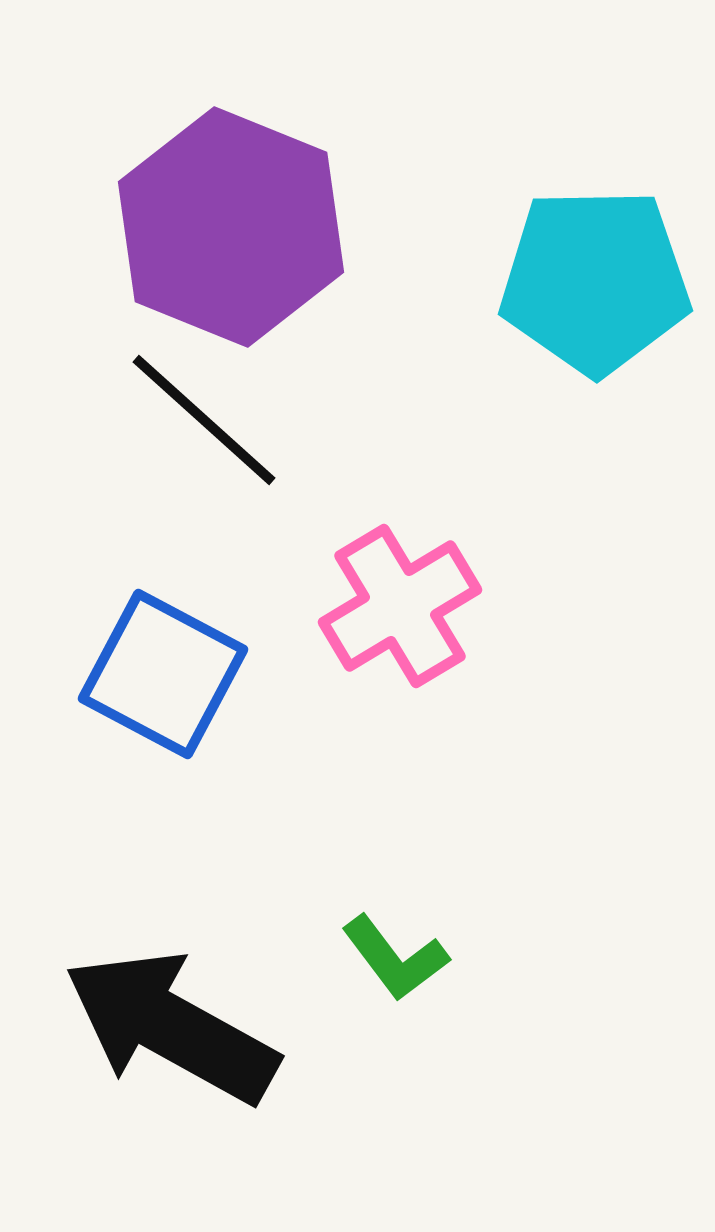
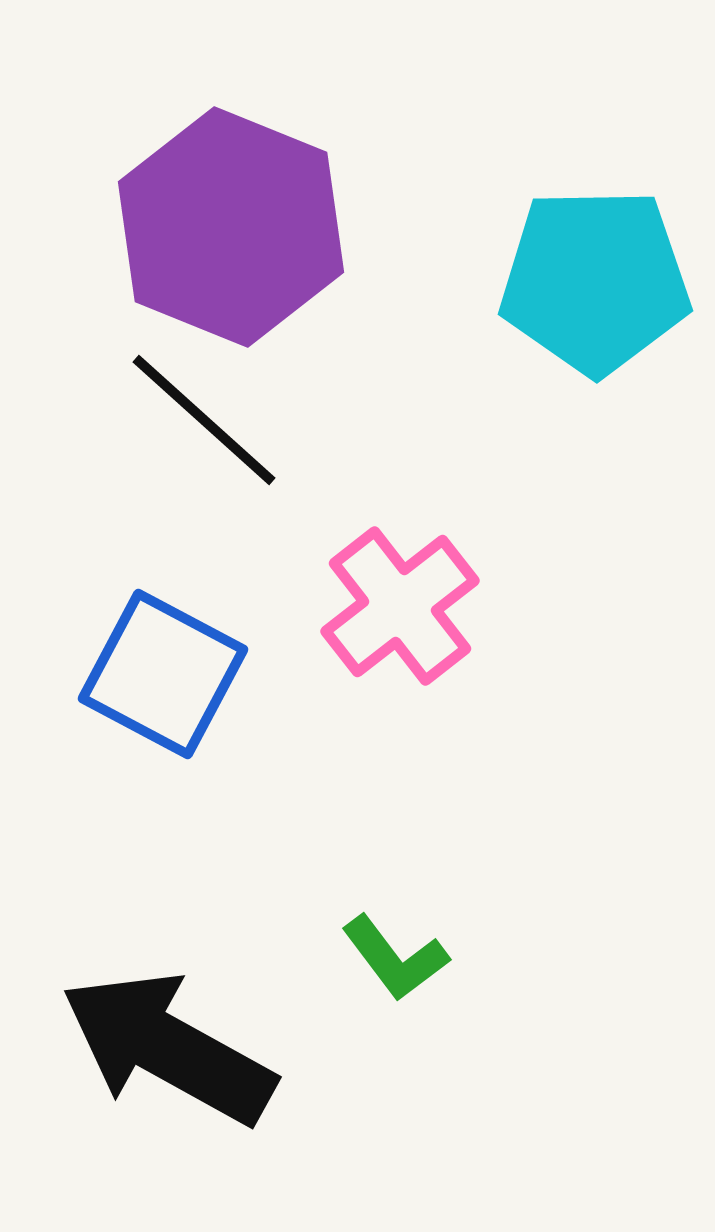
pink cross: rotated 7 degrees counterclockwise
black arrow: moved 3 px left, 21 px down
